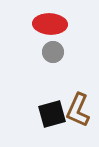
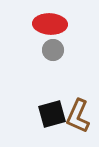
gray circle: moved 2 px up
brown L-shape: moved 6 px down
